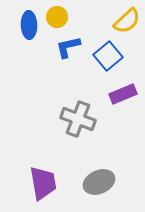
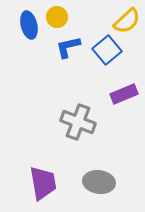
blue ellipse: rotated 12 degrees counterclockwise
blue square: moved 1 px left, 6 px up
purple rectangle: moved 1 px right
gray cross: moved 3 px down
gray ellipse: rotated 32 degrees clockwise
